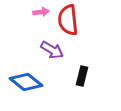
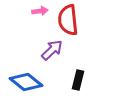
pink arrow: moved 1 px left, 1 px up
purple arrow: rotated 75 degrees counterclockwise
black rectangle: moved 4 px left, 4 px down
